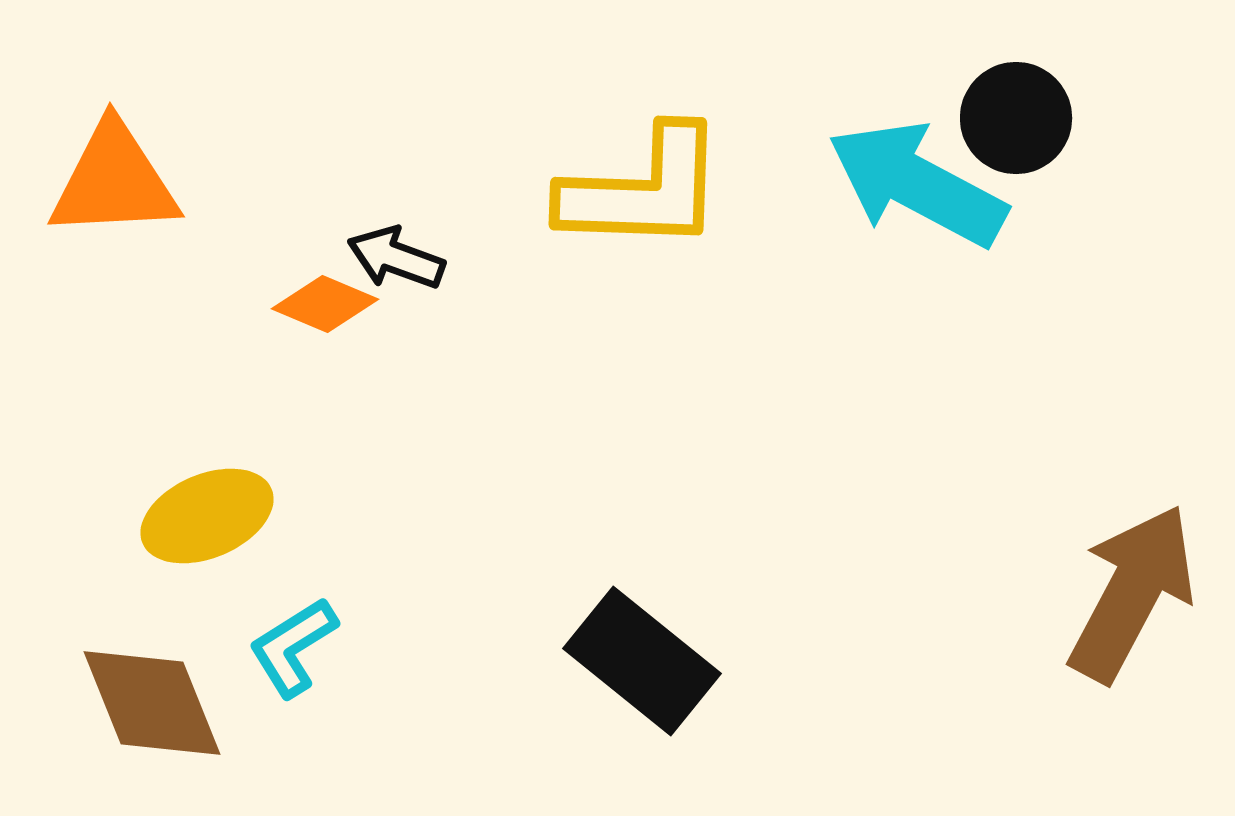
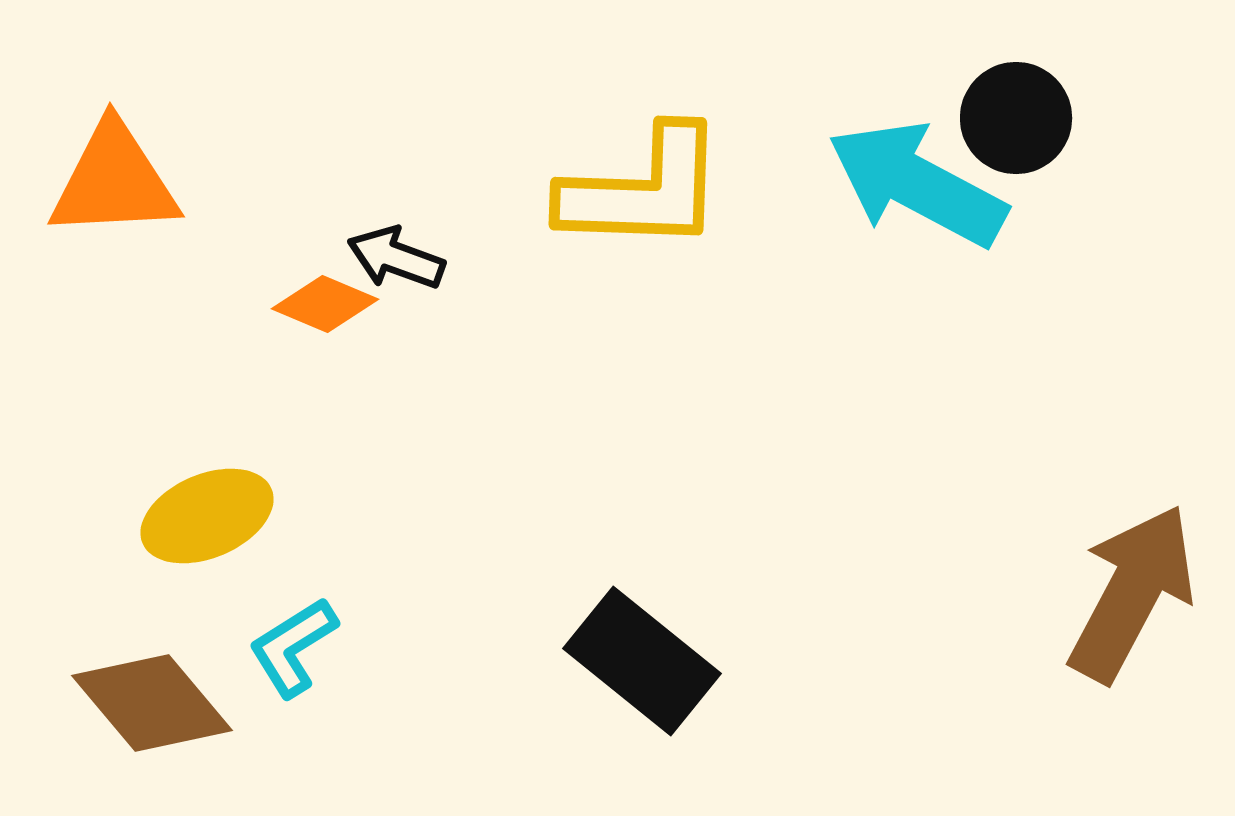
brown diamond: rotated 18 degrees counterclockwise
